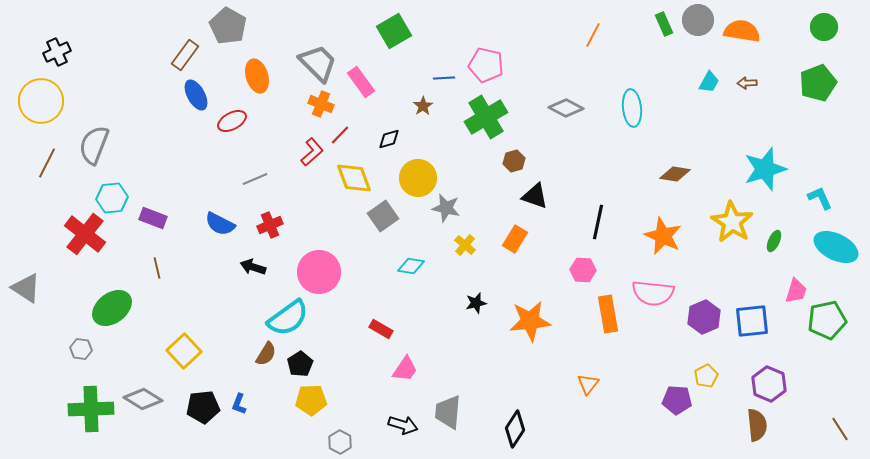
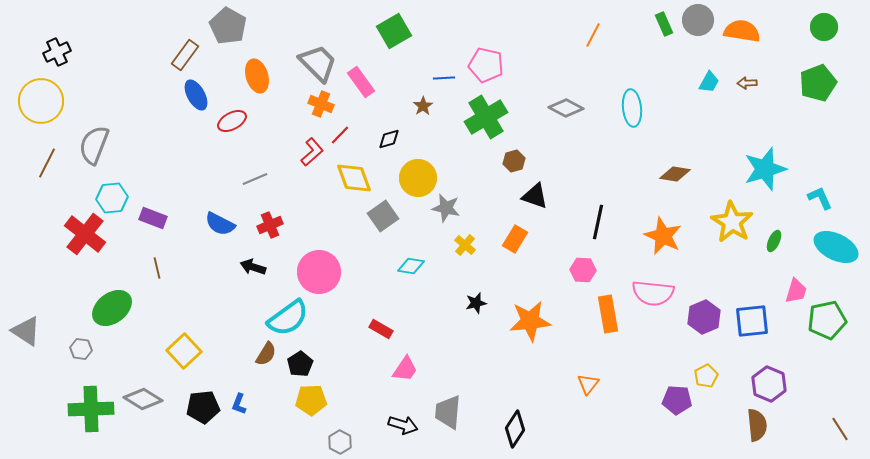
gray triangle at (26, 288): moved 43 px down
